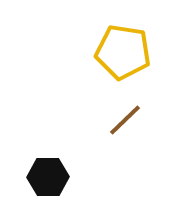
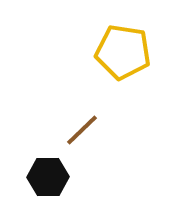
brown line: moved 43 px left, 10 px down
